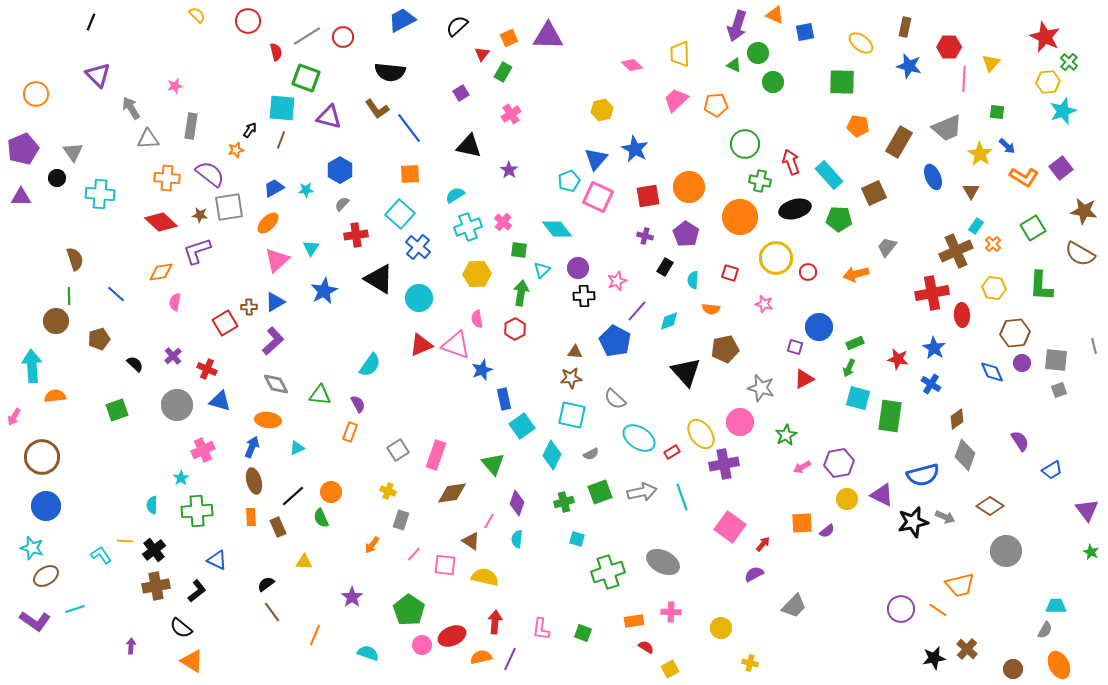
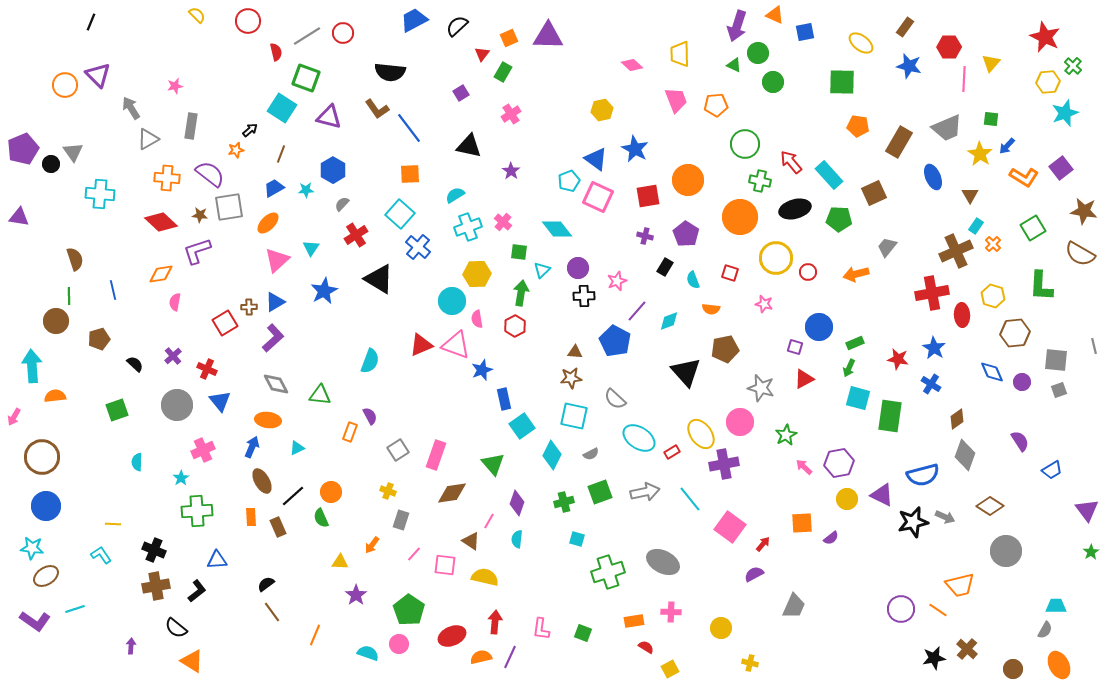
blue trapezoid at (402, 20): moved 12 px right
brown rectangle at (905, 27): rotated 24 degrees clockwise
red circle at (343, 37): moved 4 px up
green cross at (1069, 62): moved 4 px right, 4 px down
orange circle at (36, 94): moved 29 px right, 9 px up
pink trapezoid at (676, 100): rotated 112 degrees clockwise
cyan square at (282, 108): rotated 28 degrees clockwise
cyan star at (1063, 111): moved 2 px right, 2 px down
green square at (997, 112): moved 6 px left, 7 px down
black arrow at (250, 130): rotated 14 degrees clockwise
gray triangle at (148, 139): rotated 25 degrees counterclockwise
brown line at (281, 140): moved 14 px down
blue arrow at (1007, 146): rotated 90 degrees clockwise
blue triangle at (596, 159): rotated 35 degrees counterclockwise
red arrow at (791, 162): rotated 20 degrees counterclockwise
blue hexagon at (340, 170): moved 7 px left
purple star at (509, 170): moved 2 px right, 1 px down
black circle at (57, 178): moved 6 px left, 14 px up
orange circle at (689, 187): moved 1 px left, 7 px up
brown triangle at (971, 191): moved 1 px left, 4 px down
purple triangle at (21, 197): moved 2 px left, 20 px down; rotated 10 degrees clockwise
red cross at (356, 235): rotated 25 degrees counterclockwise
green square at (519, 250): moved 2 px down
orange diamond at (161, 272): moved 2 px down
cyan semicircle at (693, 280): rotated 24 degrees counterclockwise
yellow hexagon at (994, 288): moved 1 px left, 8 px down; rotated 10 degrees clockwise
blue line at (116, 294): moved 3 px left, 4 px up; rotated 36 degrees clockwise
cyan circle at (419, 298): moved 33 px right, 3 px down
red hexagon at (515, 329): moved 3 px up
purple L-shape at (273, 341): moved 3 px up
purple circle at (1022, 363): moved 19 px down
cyan semicircle at (370, 365): moved 4 px up; rotated 15 degrees counterclockwise
blue triangle at (220, 401): rotated 35 degrees clockwise
purple semicircle at (358, 404): moved 12 px right, 12 px down
cyan square at (572, 415): moved 2 px right, 1 px down
pink arrow at (802, 467): moved 2 px right; rotated 72 degrees clockwise
brown ellipse at (254, 481): moved 8 px right; rotated 15 degrees counterclockwise
gray arrow at (642, 492): moved 3 px right
cyan line at (682, 497): moved 8 px right, 2 px down; rotated 20 degrees counterclockwise
cyan semicircle at (152, 505): moved 15 px left, 43 px up
purple semicircle at (827, 531): moved 4 px right, 7 px down
yellow line at (125, 541): moved 12 px left, 17 px up
cyan star at (32, 548): rotated 10 degrees counterclockwise
black cross at (154, 550): rotated 30 degrees counterclockwise
green star at (1091, 552): rotated 14 degrees clockwise
blue triangle at (217, 560): rotated 30 degrees counterclockwise
yellow triangle at (304, 562): moved 36 px right
purple star at (352, 597): moved 4 px right, 2 px up
gray trapezoid at (794, 606): rotated 20 degrees counterclockwise
black semicircle at (181, 628): moved 5 px left
pink circle at (422, 645): moved 23 px left, 1 px up
purple line at (510, 659): moved 2 px up
